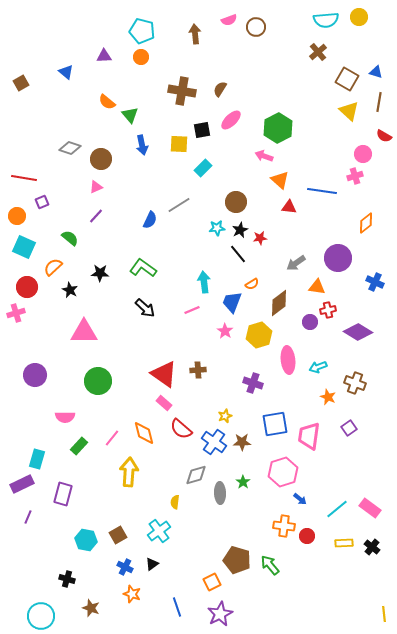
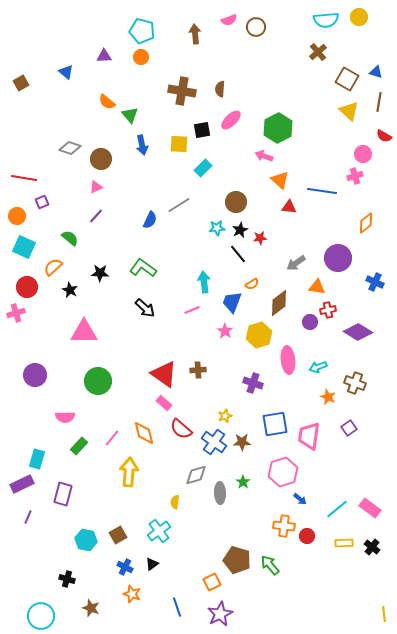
brown semicircle at (220, 89): rotated 28 degrees counterclockwise
